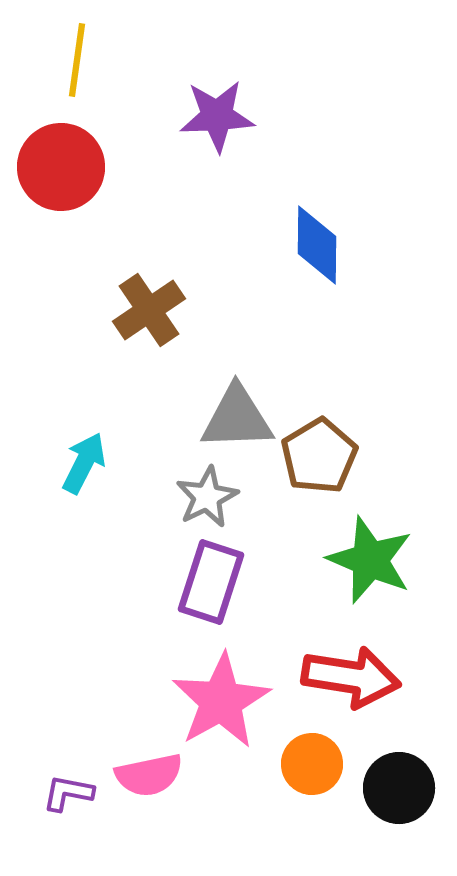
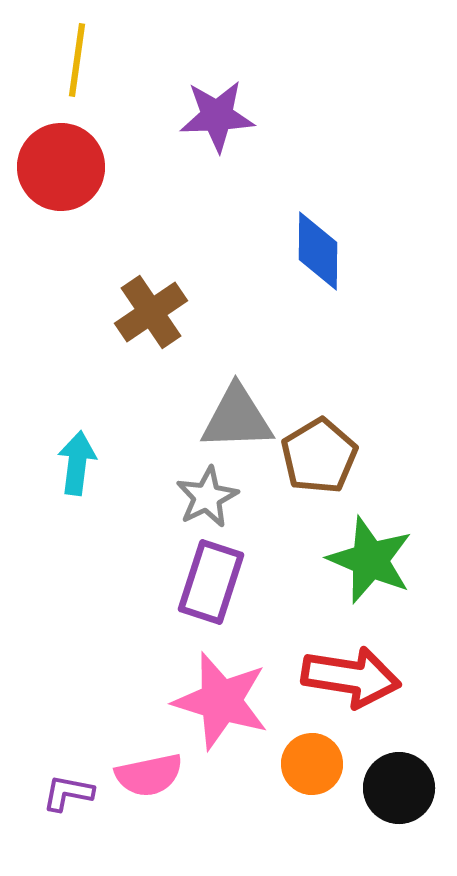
blue diamond: moved 1 px right, 6 px down
brown cross: moved 2 px right, 2 px down
cyan arrow: moved 7 px left; rotated 20 degrees counterclockwise
pink star: rotated 26 degrees counterclockwise
